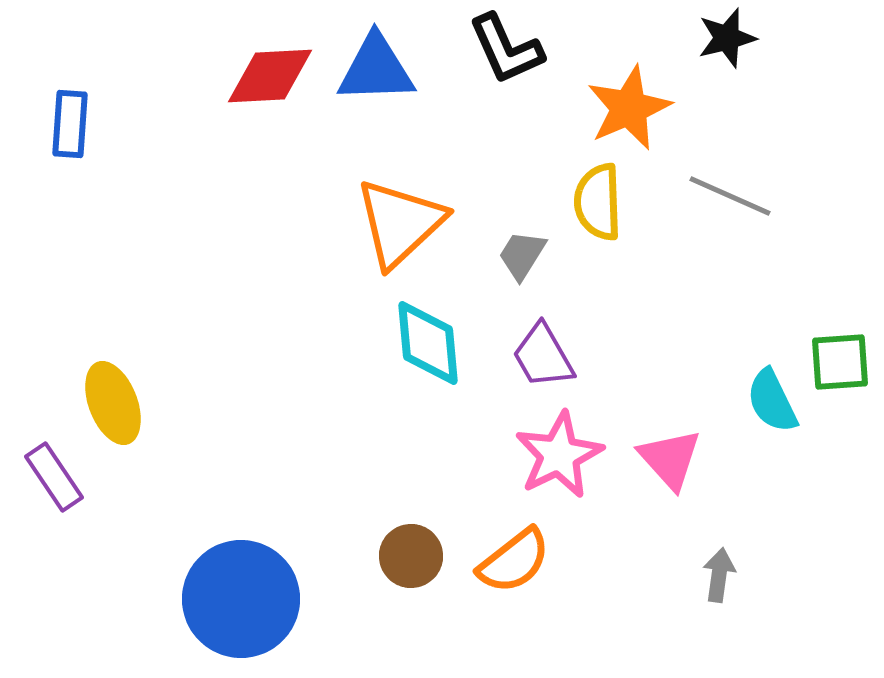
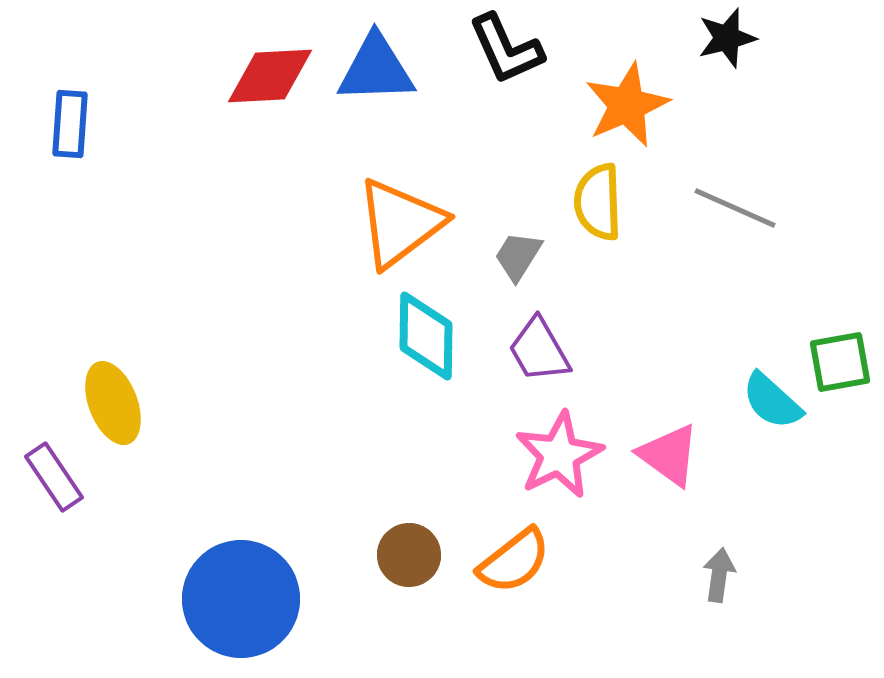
orange star: moved 2 px left, 3 px up
gray line: moved 5 px right, 12 px down
orange triangle: rotated 6 degrees clockwise
gray trapezoid: moved 4 px left, 1 px down
cyan diamond: moved 2 px left, 7 px up; rotated 6 degrees clockwise
purple trapezoid: moved 4 px left, 6 px up
green square: rotated 6 degrees counterclockwise
cyan semicircle: rotated 22 degrees counterclockwise
pink triangle: moved 1 px left, 4 px up; rotated 12 degrees counterclockwise
brown circle: moved 2 px left, 1 px up
